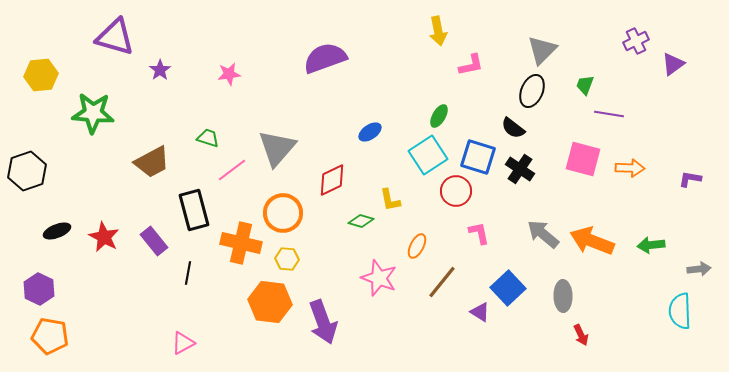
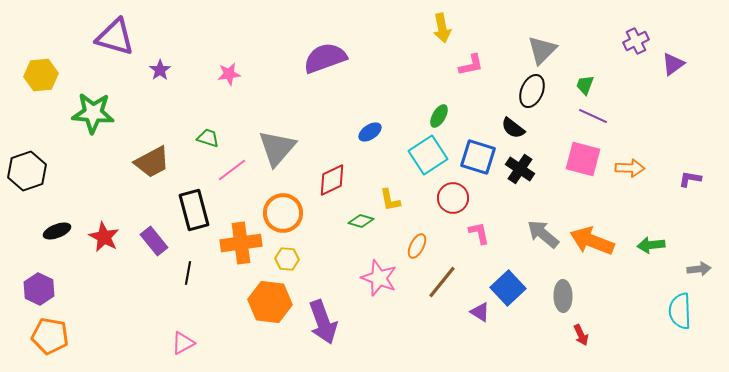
yellow arrow at (438, 31): moved 4 px right, 3 px up
purple line at (609, 114): moved 16 px left, 2 px down; rotated 16 degrees clockwise
red circle at (456, 191): moved 3 px left, 7 px down
orange cross at (241, 243): rotated 21 degrees counterclockwise
